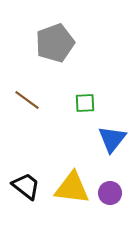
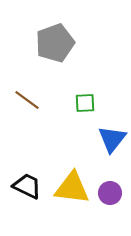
black trapezoid: moved 1 px right; rotated 12 degrees counterclockwise
